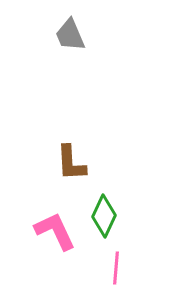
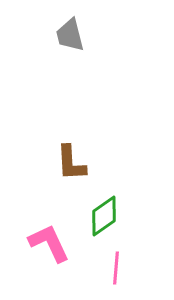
gray trapezoid: rotated 9 degrees clockwise
green diamond: rotated 30 degrees clockwise
pink L-shape: moved 6 px left, 12 px down
